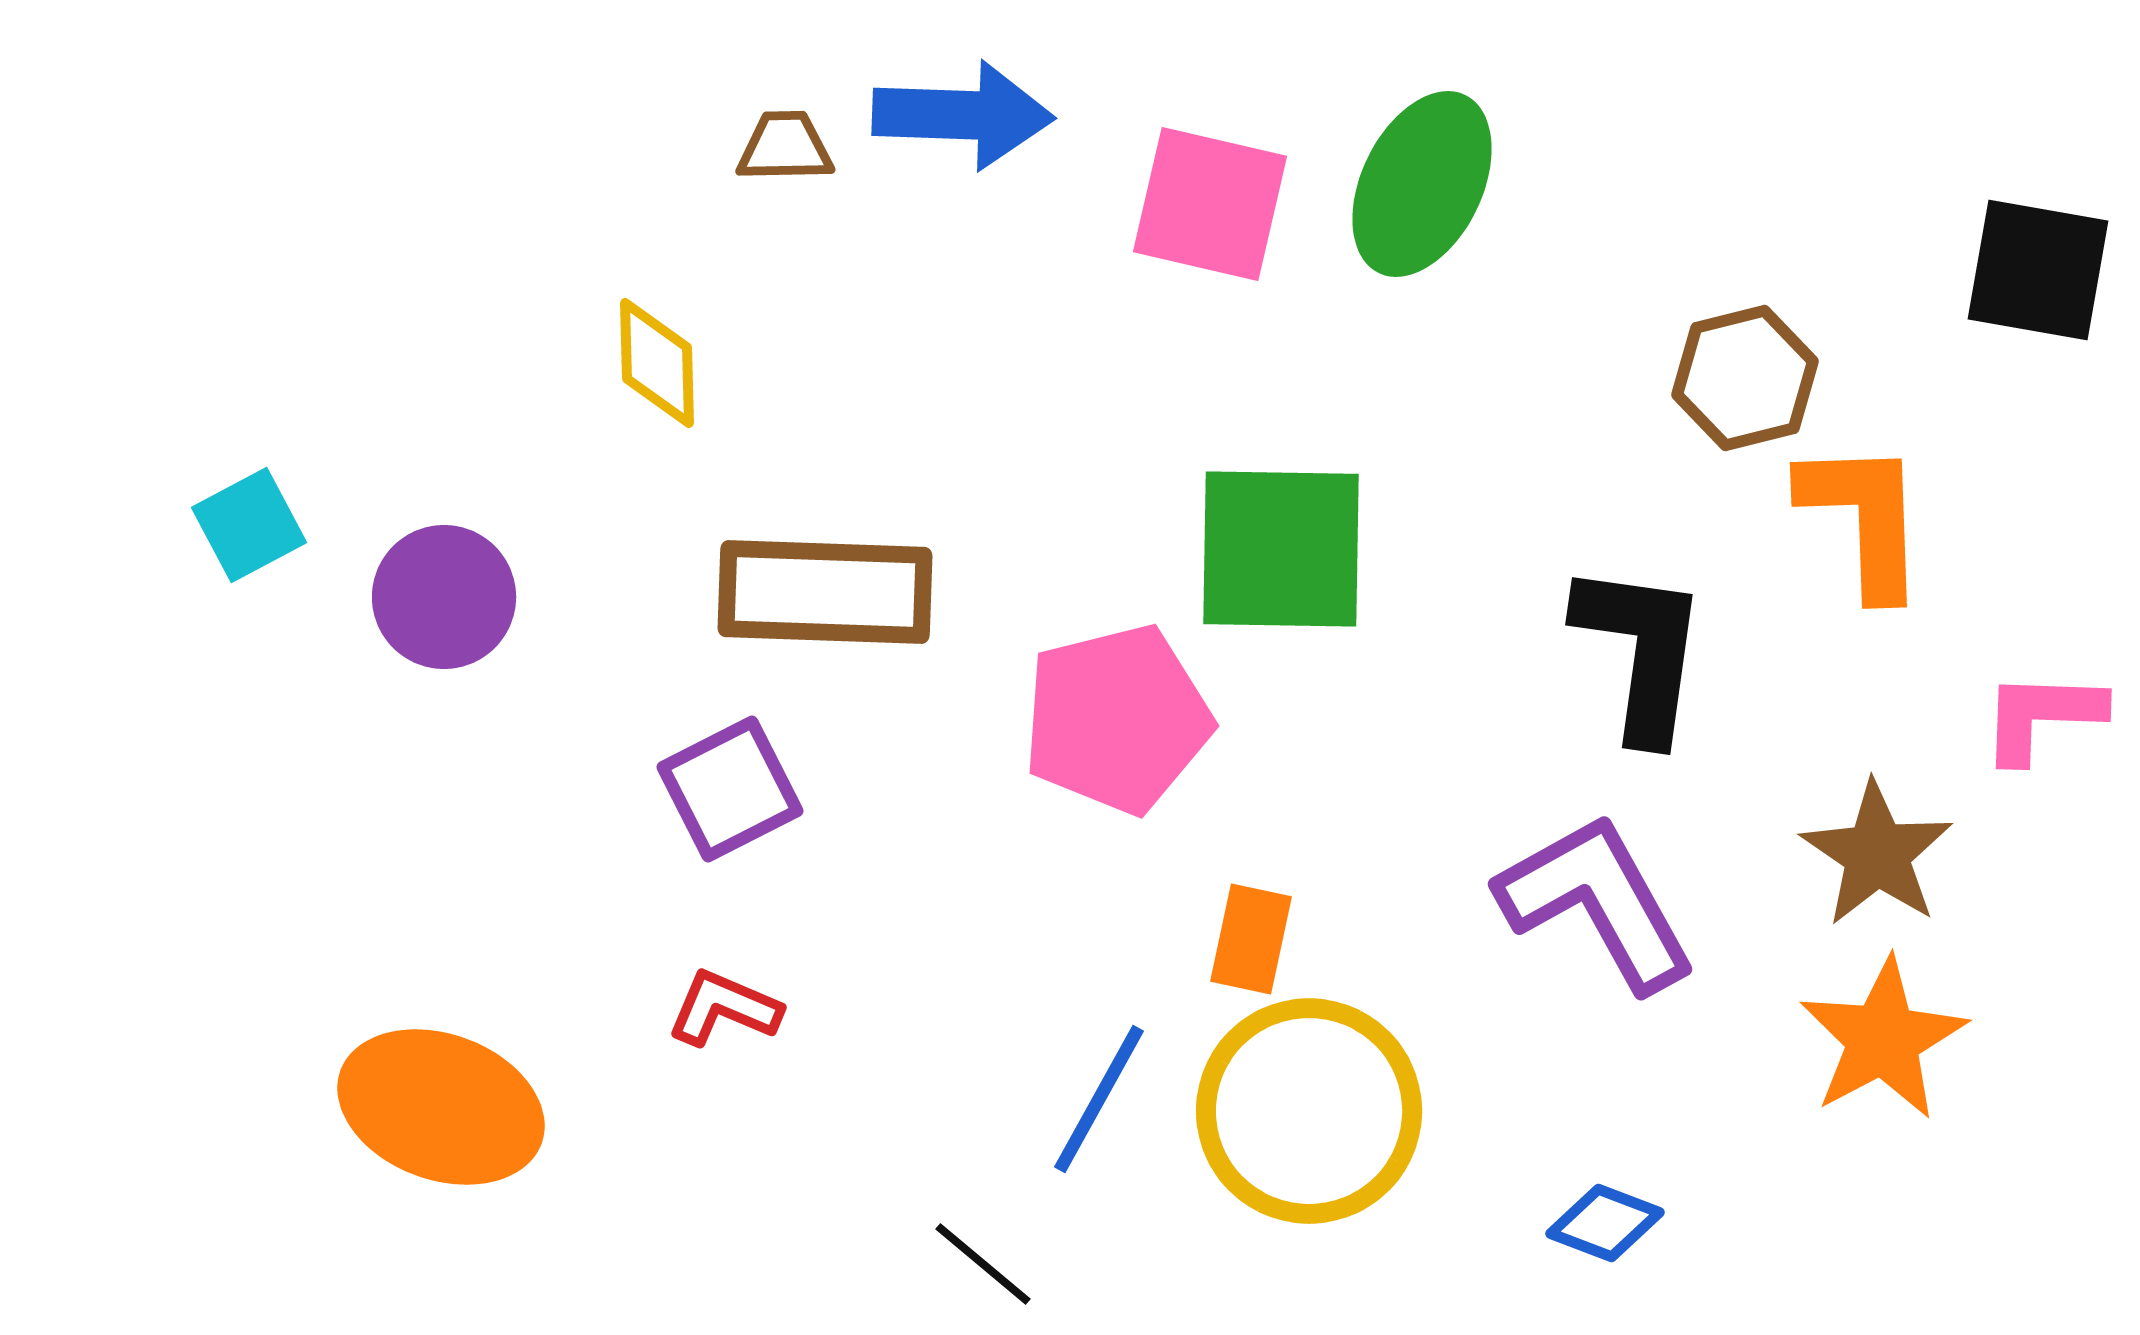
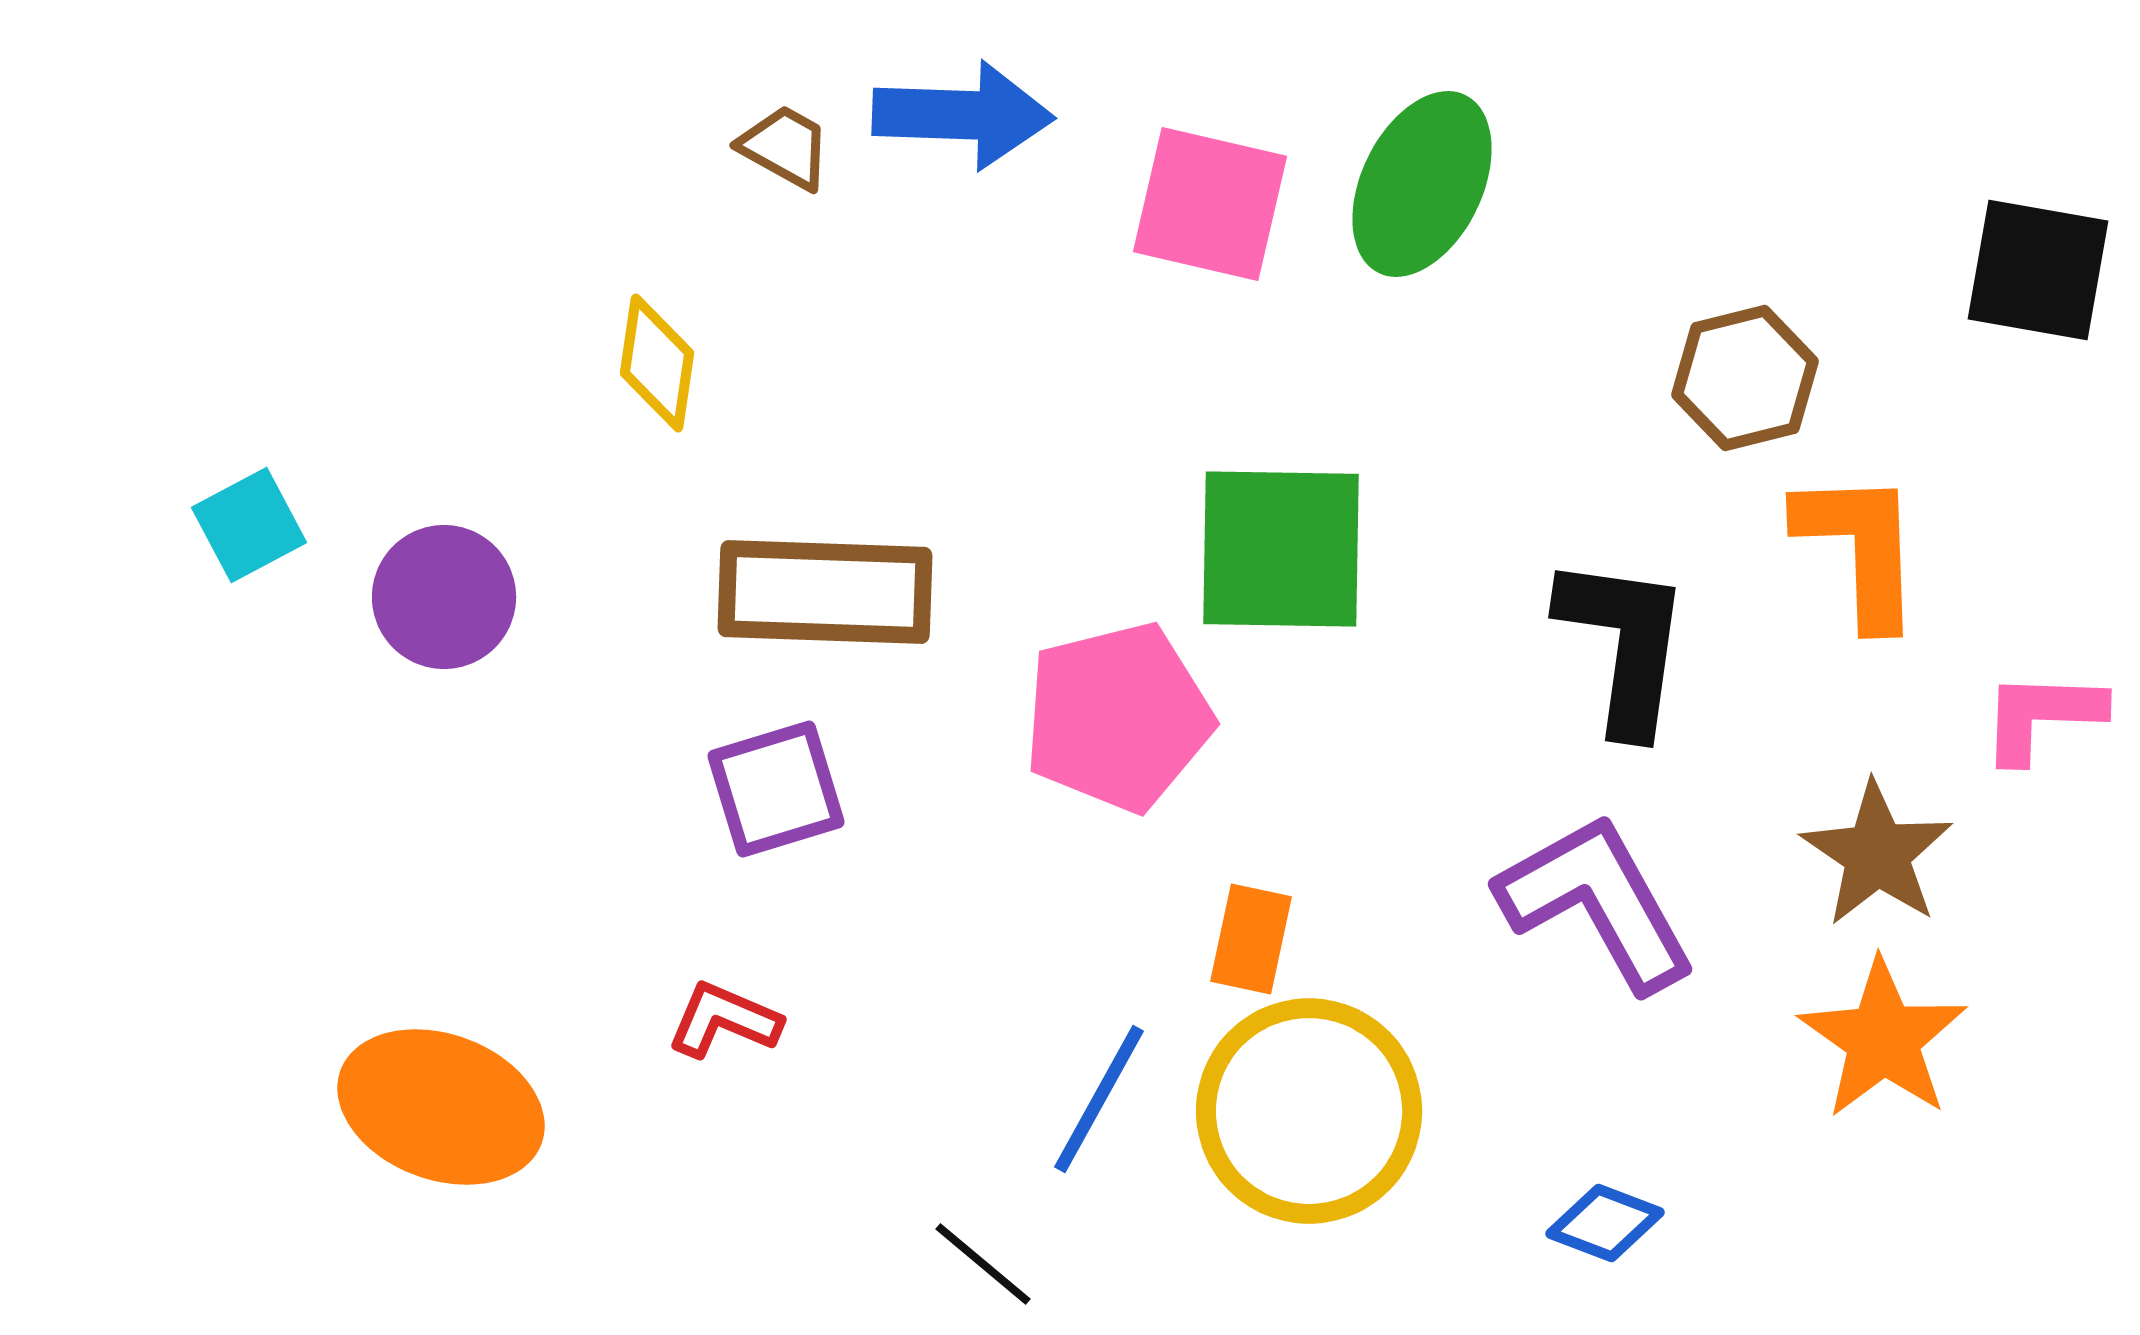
brown trapezoid: rotated 30 degrees clockwise
yellow diamond: rotated 10 degrees clockwise
orange L-shape: moved 4 px left, 30 px down
black L-shape: moved 17 px left, 7 px up
pink pentagon: moved 1 px right, 2 px up
purple square: moved 46 px right; rotated 10 degrees clockwise
red L-shape: moved 12 px down
orange star: rotated 9 degrees counterclockwise
